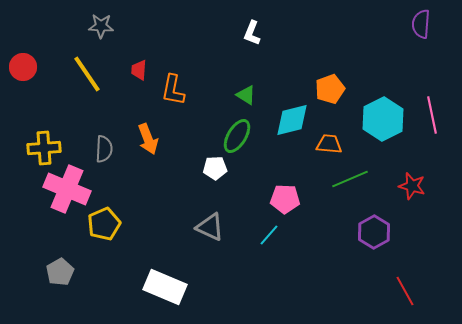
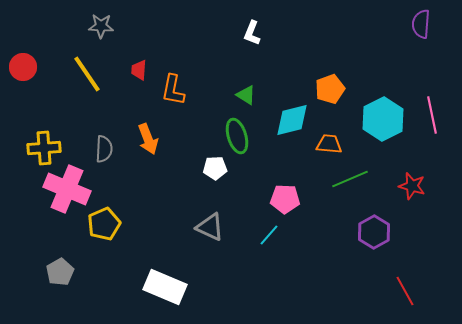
green ellipse: rotated 48 degrees counterclockwise
